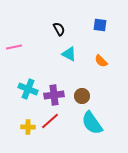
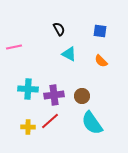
blue square: moved 6 px down
cyan cross: rotated 18 degrees counterclockwise
